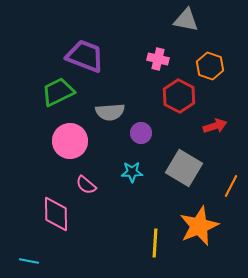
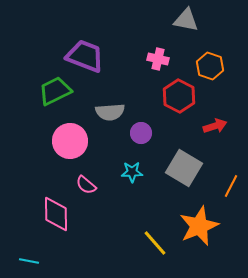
green trapezoid: moved 3 px left, 1 px up
yellow line: rotated 44 degrees counterclockwise
